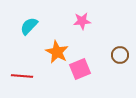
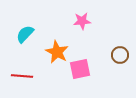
cyan semicircle: moved 4 px left, 8 px down
pink square: rotated 10 degrees clockwise
